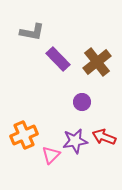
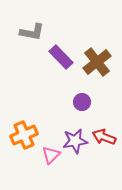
purple rectangle: moved 3 px right, 2 px up
